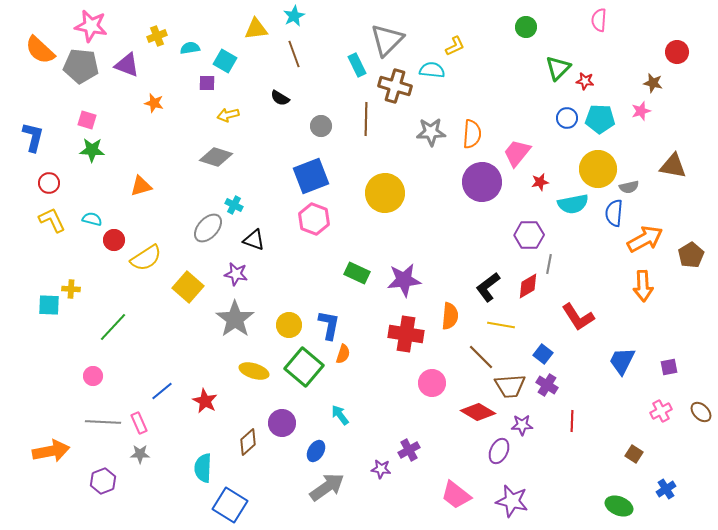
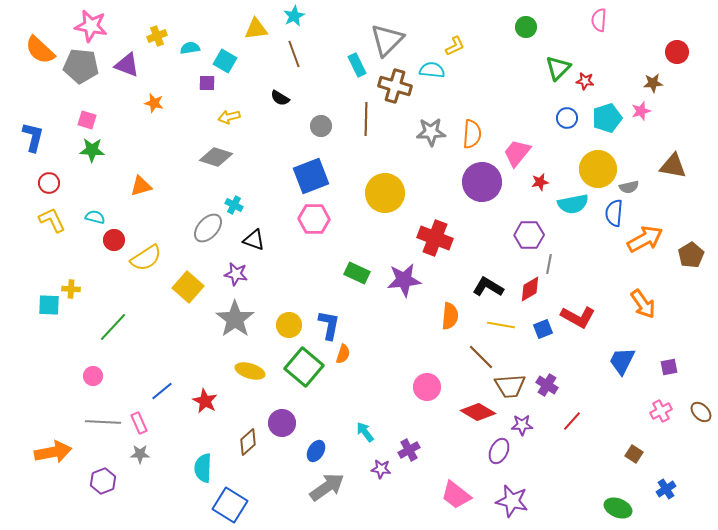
brown star at (653, 83): rotated 18 degrees counterclockwise
yellow arrow at (228, 115): moved 1 px right, 2 px down
cyan pentagon at (600, 119): moved 7 px right, 1 px up; rotated 20 degrees counterclockwise
cyan semicircle at (92, 219): moved 3 px right, 2 px up
pink hexagon at (314, 219): rotated 20 degrees counterclockwise
red diamond at (528, 286): moved 2 px right, 3 px down
orange arrow at (643, 286): moved 18 px down; rotated 32 degrees counterclockwise
black L-shape at (488, 287): rotated 68 degrees clockwise
red L-shape at (578, 317): rotated 28 degrees counterclockwise
red cross at (406, 334): moved 29 px right, 96 px up; rotated 12 degrees clockwise
blue square at (543, 354): moved 25 px up; rotated 30 degrees clockwise
yellow ellipse at (254, 371): moved 4 px left
pink circle at (432, 383): moved 5 px left, 4 px down
cyan arrow at (340, 415): moved 25 px right, 17 px down
red line at (572, 421): rotated 40 degrees clockwise
orange arrow at (51, 451): moved 2 px right, 1 px down
green ellipse at (619, 506): moved 1 px left, 2 px down
